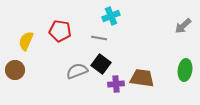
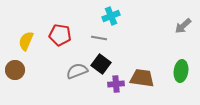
red pentagon: moved 4 px down
green ellipse: moved 4 px left, 1 px down
